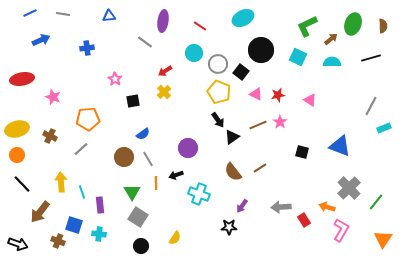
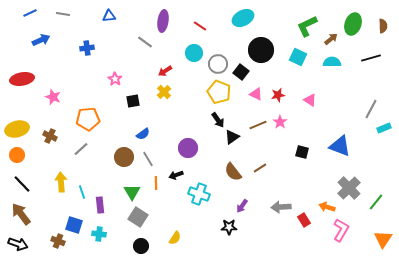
gray line at (371, 106): moved 3 px down
brown arrow at (40, 212): moved 19 px left, 2 px down; rotated 105 degrees clockwise
